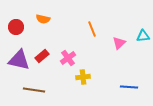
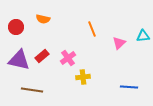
brown line: moved 2 px left
